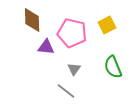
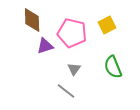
purple triangle: moved 1 px left, 1 px up; rotated 24 degrees counterclockwise
